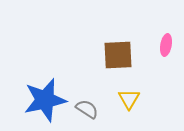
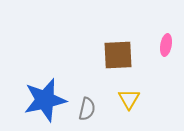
gray semicircle: rotated 70 degrees clockwise
